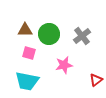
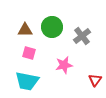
green circle: moved 3 px right, 7 px up
red triangle: moved 1 px left; rotated 16 degrees counterclockwise
